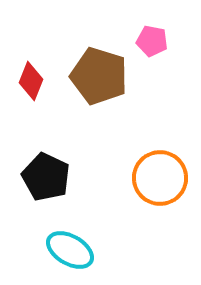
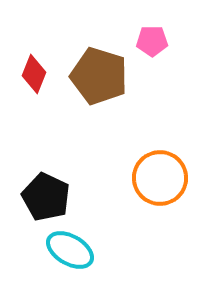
pink pentagon: rotated 12 degrees counterclockwise
red diamond: moved 3 px right, 7 px up
black pentagon: moved 20 px down
